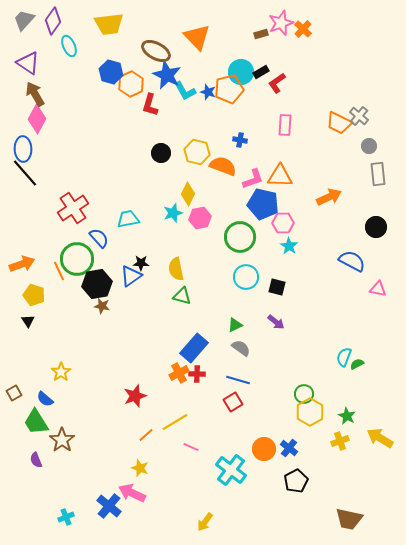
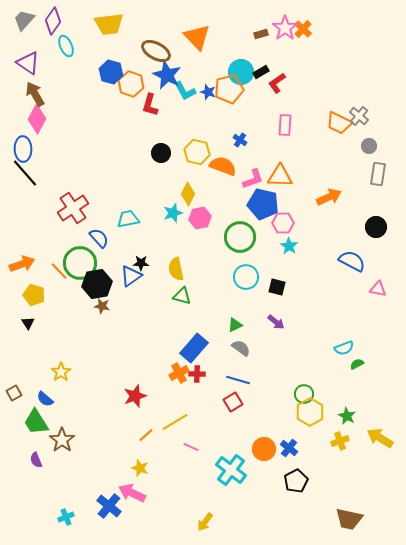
pink star at (281, 23): moved 4 px right, 5 px down; rotated 15 degrees counterclockwise
cyan ellipse at (69, 46): moved 3 px left
orange hexagon at (131, 84): rotated 15 degrees counterclockwise
blue cross at (240, 140): rotated 24 degrees clockwise
gray rectangle at (378, 174): rotated 15 degrees clockwise
green circle at (77, 259): moved 3 px right, 4 px down
orange line at (59, 271): rotated 18 degrees counterclockwise
black triangle at (28, 321): moved 2 px down
cyan semicircle at (344, 357): moved 9 px up; rotated 132 degrees counterclockwise
